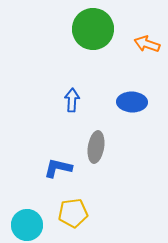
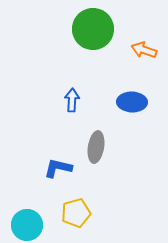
orange arrow: moved 3 px left, 6 px down
yellow pentagon: moved 3 px right; rotated 8 degrees counterclockwise
